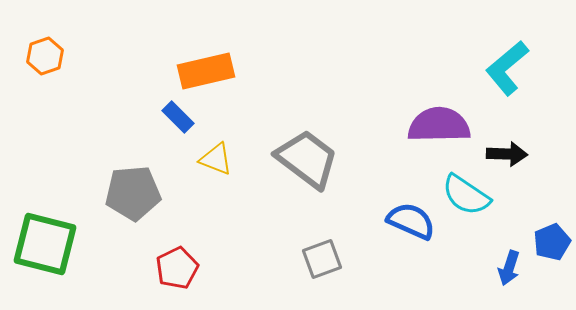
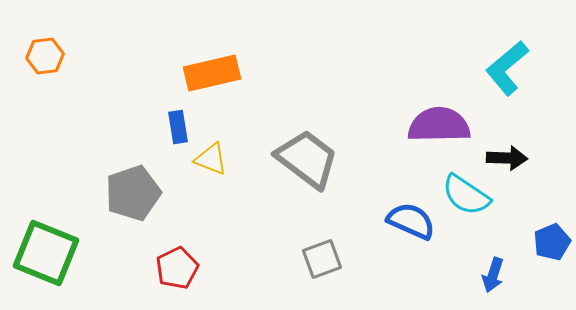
orange hexagon: rotated 12 degrees clockwise
orange rectangle: moved 6 px right, 2 px down
blue rectangle: moved 10 px down; rotated 36 degrees clockwise
black arrow: moved 4 px down
yellow triangle: moved 5 px left
gray pentagon: rotated 14 degrees counterclockwise
green square: moved 1 px right, 9 px down; rotated 8 degrees clockwise
blue arrow: moved 16 px left, 7 px down
